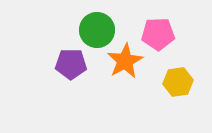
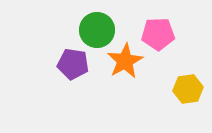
purple pentagon: moved 2 px right; rotated 8 degrees clockwise
yellow hexagon: moved 10 px right, 7 px down
